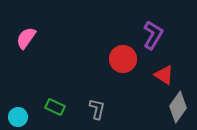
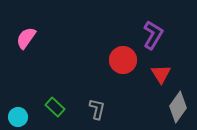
red circle: moved 1 px down
red triangle: moved 3 px left, 1 px up; rotated 25 degrees clockwise
green rectangle: rotated 18 degrees clockwise
